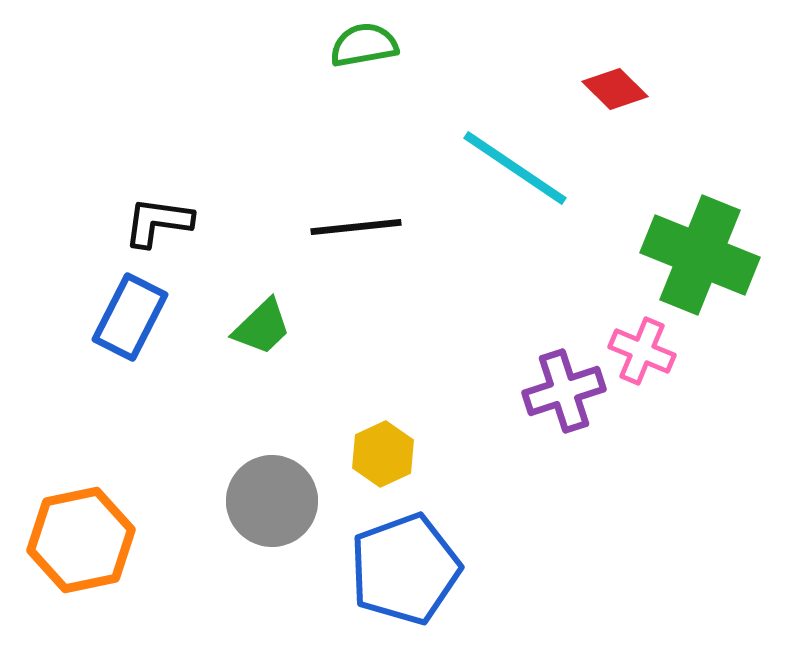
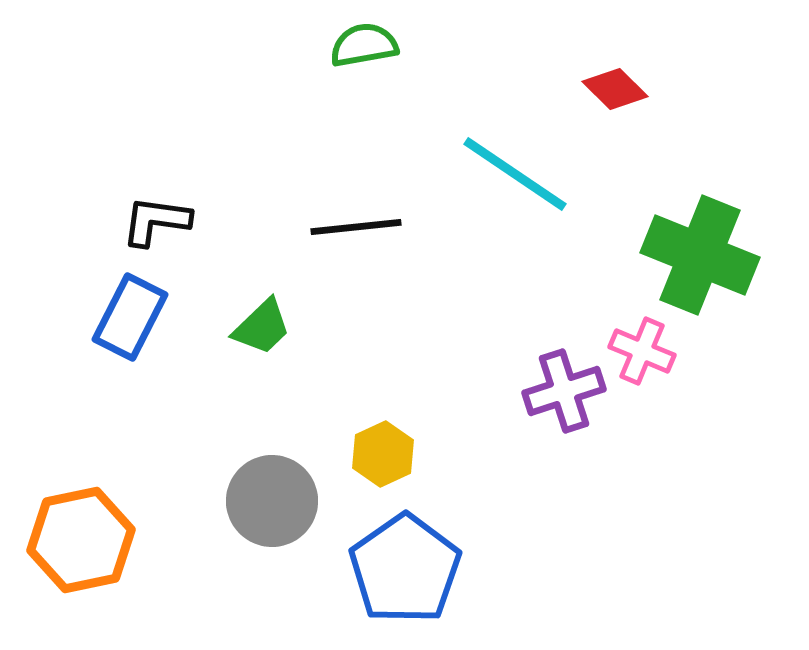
cyan line: moved 6 px down
black L-shape: moved 2 px left, 1 px up
blue pentagon: rotated 15 degrees counterclockwise
